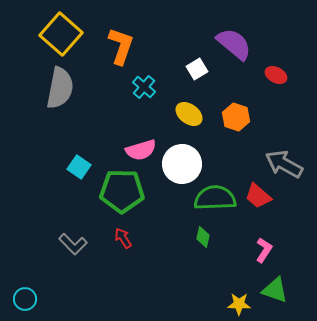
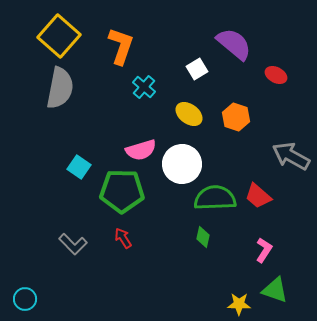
yellow square: moved 2 px left, 2 px down
gray arrow: moved 7 px right, 8 px up
